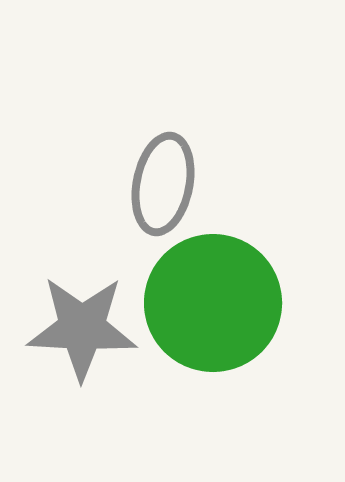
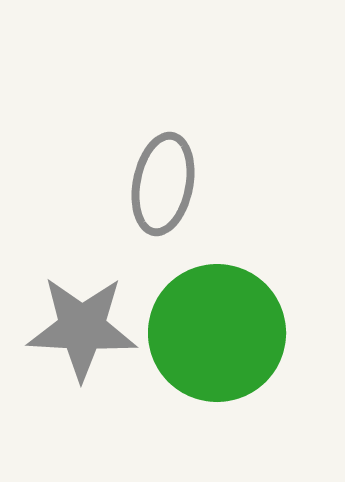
green circle: moved 4 px right, 30 px down
